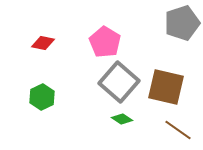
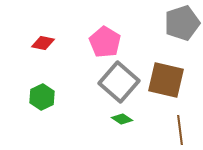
brown square: moved 7 px up
brown line: moved 2 px right; rotated 48 degrees clockwise
